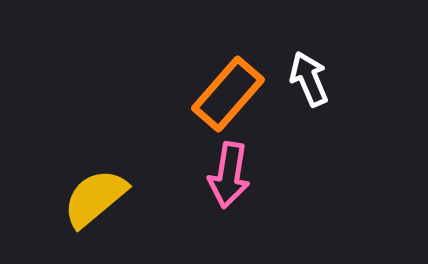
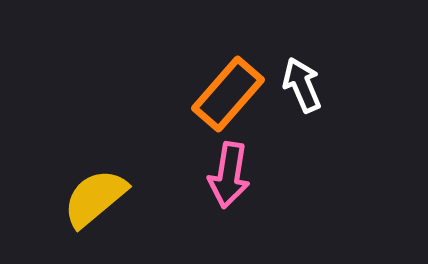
white arrow: moved 7 px left, 6 px down
